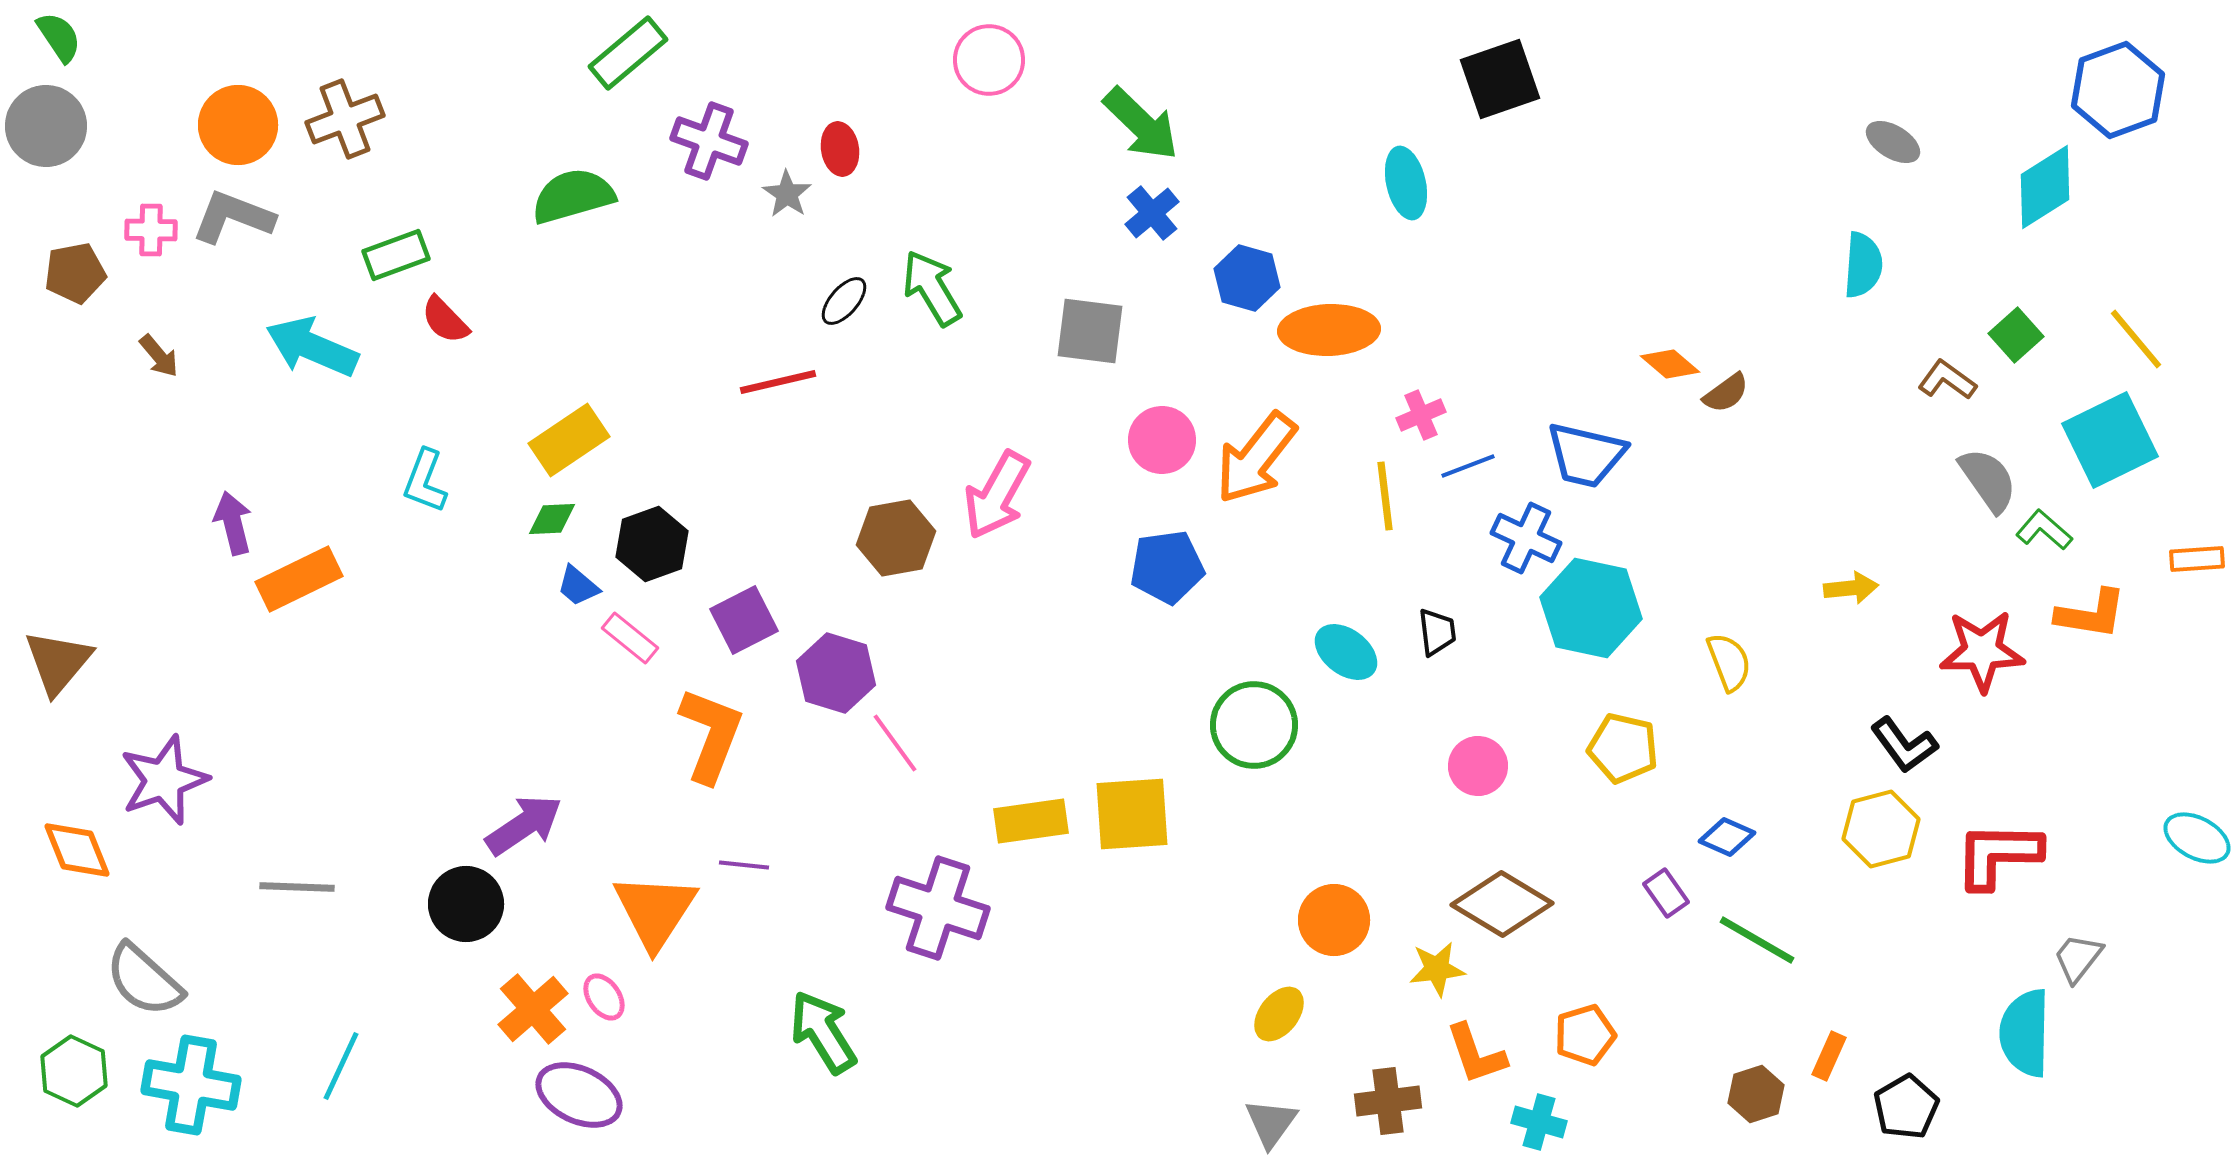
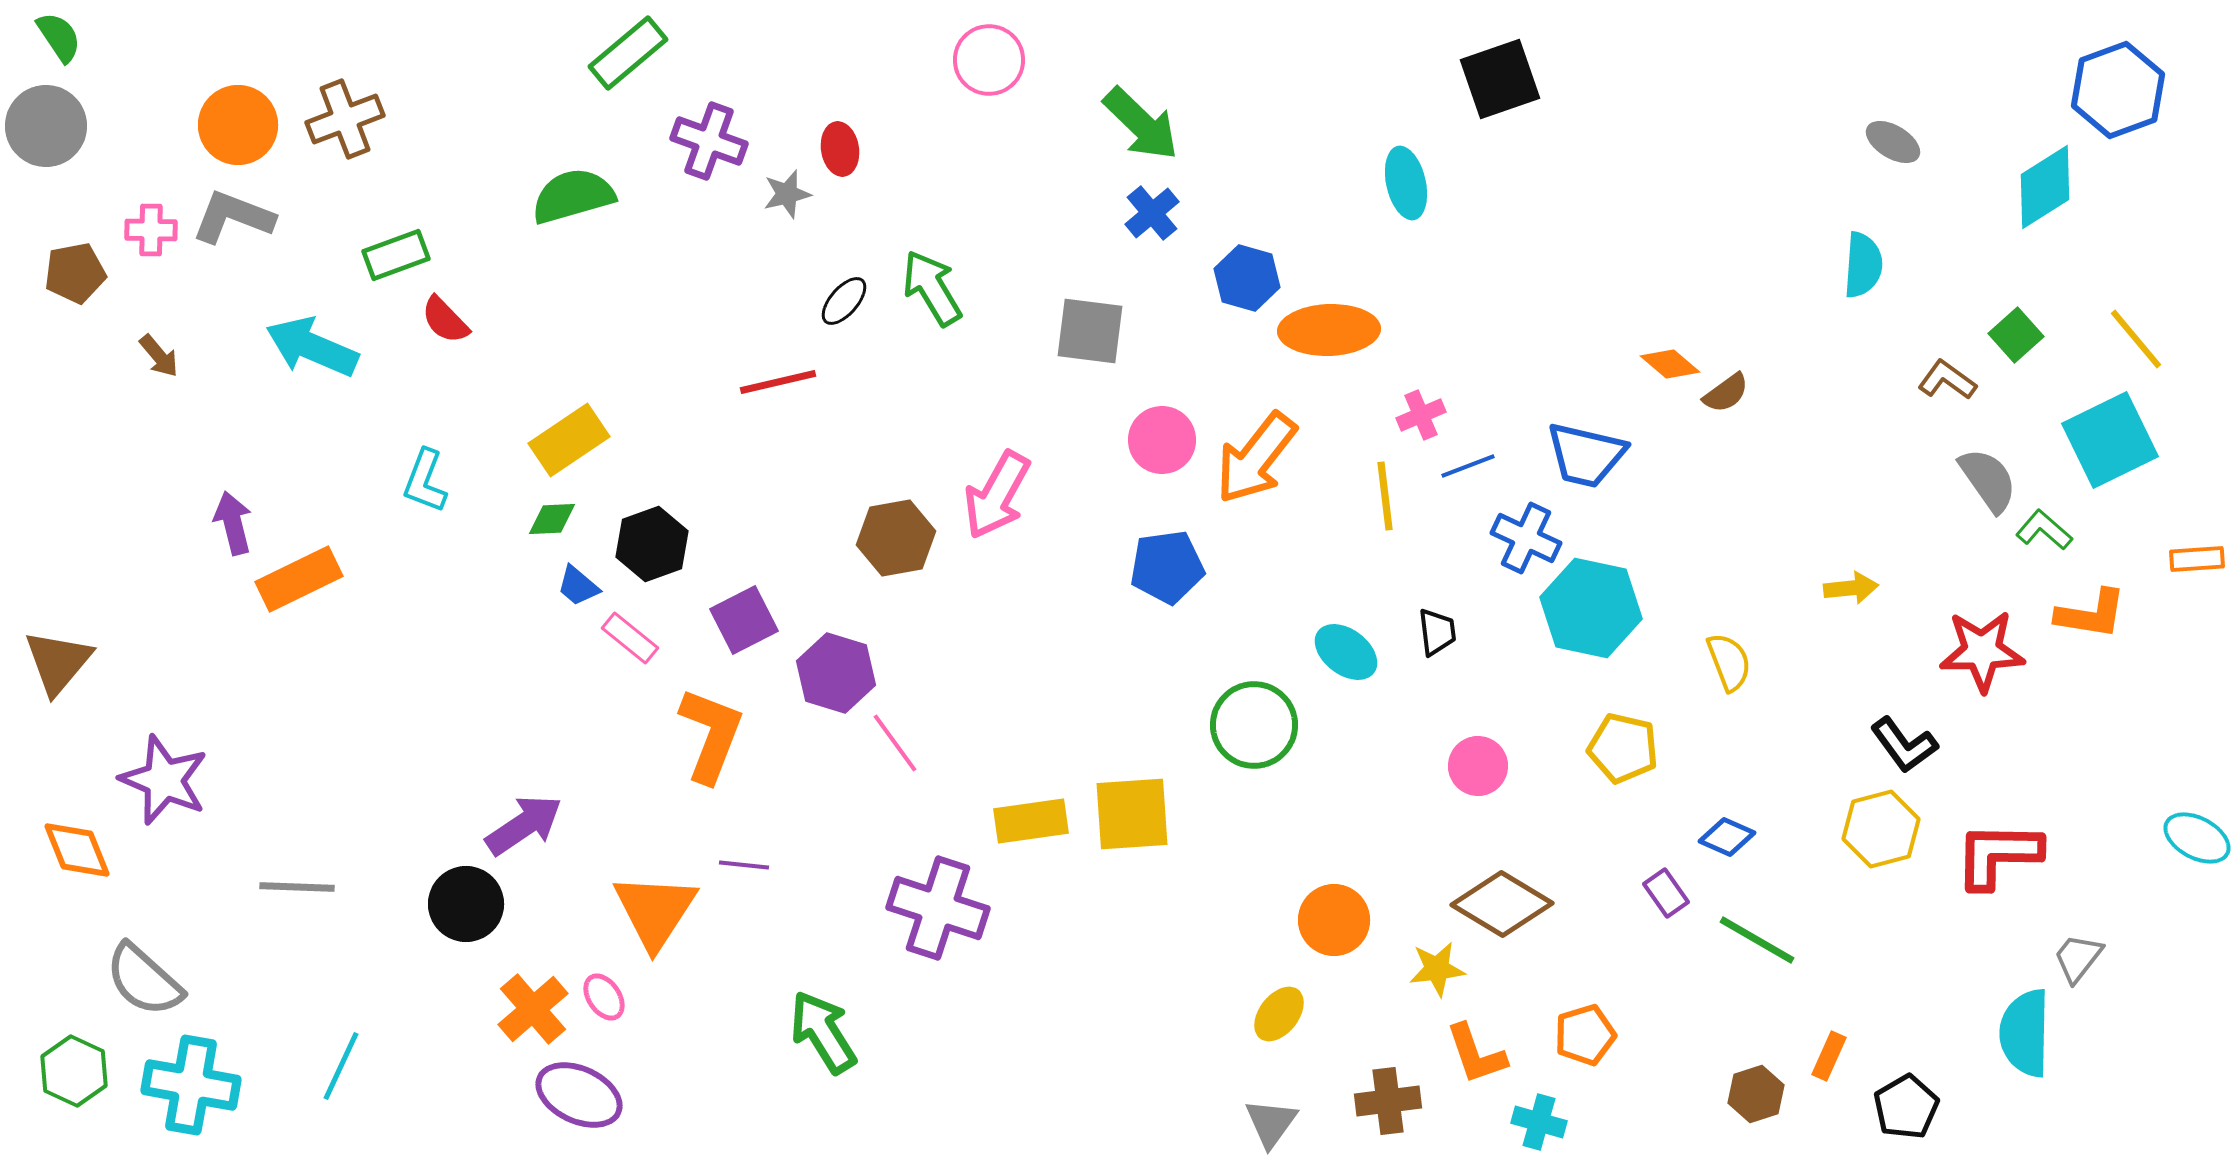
gray star at (787, 194): rotated 24 degrees clockwise
purple star at (164, 780): rotated 30 degrees counterclockwise
